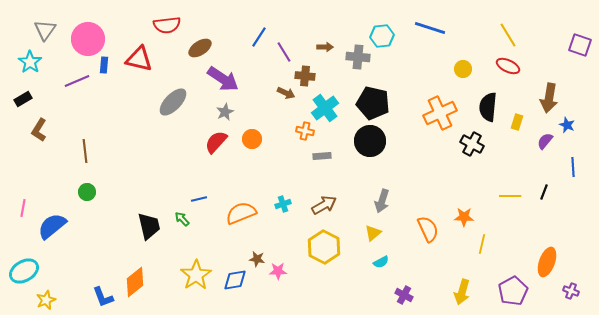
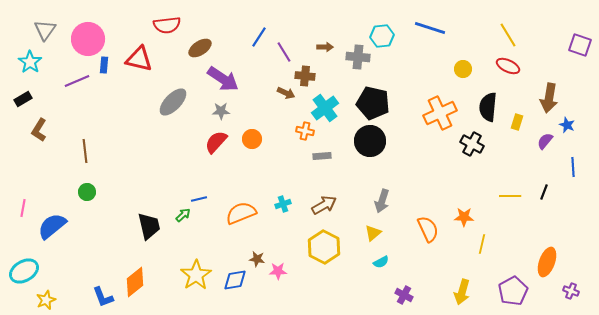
gray star at (225, 112): moved 4 px left, 1 px up; rotated 24 degrees clockwise
green arrow at (182, 219): moved 1 px right, 4 px up; rotated 91 degrees clockwise
